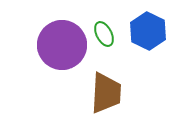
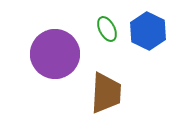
green ellipse: moved 3 px right, 5 px up
purple circle: moved 7 px left, 9 px down
